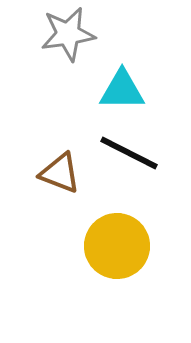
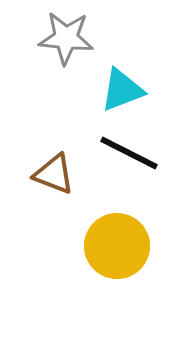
gray star: moved 2 px left, 4 px down; rotated 14 degrees clockwise
cyan triangle: rotated 21 degrees counterclockwise
brown triangle: moved 6 px left, 1 px down
